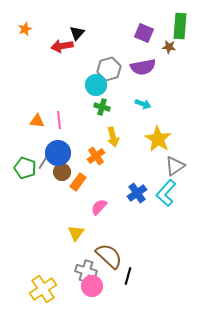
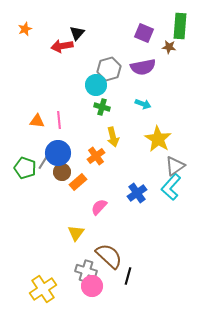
orange rectangle: rotated 12 degrees clockwise
cyan L-shape: moved 5 px right, 6 px up
